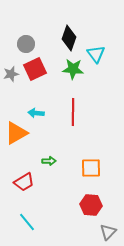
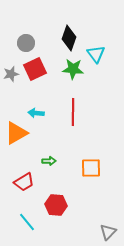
gray circle: moved 1 px up
red hexagon: moved 35 px left
